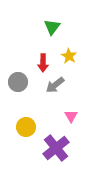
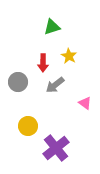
green triangle: rotated 36 degrees clockwise
pink triangle: moved 14 px right, 13 px up; rotated 24 degrees counterclockwise
yellow circle: moved 2 px right, 1 px up
